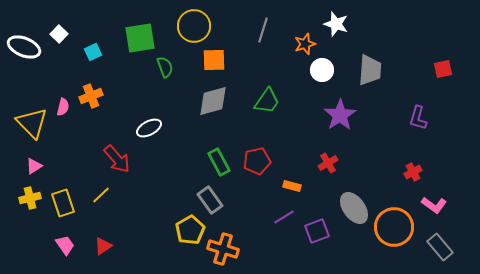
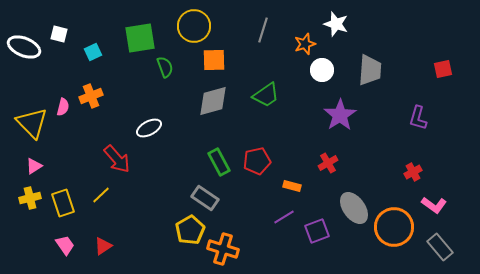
white square at (59, 34): rotated 30 degrees counterclockwise
green trapezoid at (267, 101): moved 1 px left, 6 px up; rotated 20 degrees clockwise
gray rectangle at (210, 200): moved 5 px left, 2 px up; rotated 20 degrees counterclockwise
